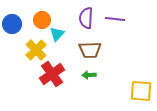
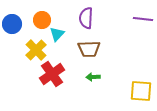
purple line: moved 28 px right
brown trapezoid: moved 1 px left, 1 px up
green arrow: moved 4 px right, 2 px down
